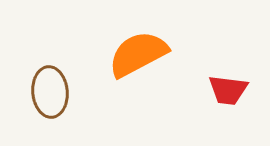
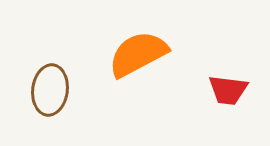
brown ellipse: moved 2 px up; rotated 12 degrees clockwise
